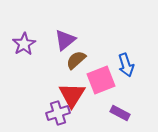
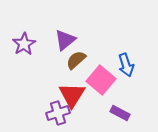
pink square: rotated 28 degrees counterclockwise
